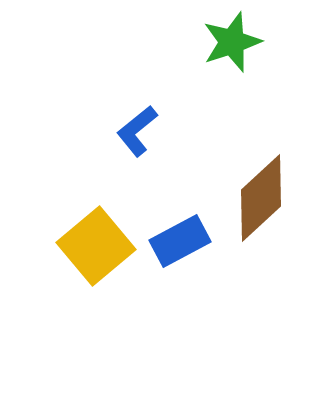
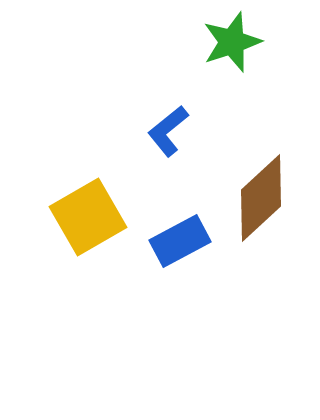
blue L-shape: moved 31 px right
yellow square: moved 8 px left, 29 px up; rotated 10 degrees clockwise
